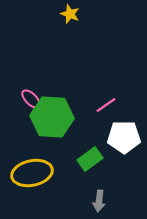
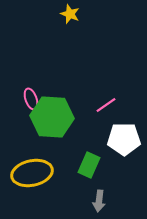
pink ellipse: rotated 25 degrees clockwise
white pentagon: moved 2 px down
green rectangle: moved 1 px left, 6 px down; rotated 30 degrees counterclockwise
